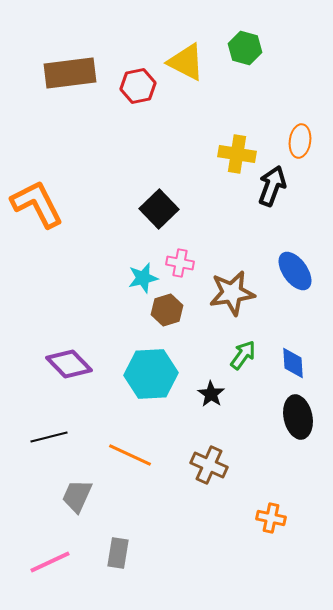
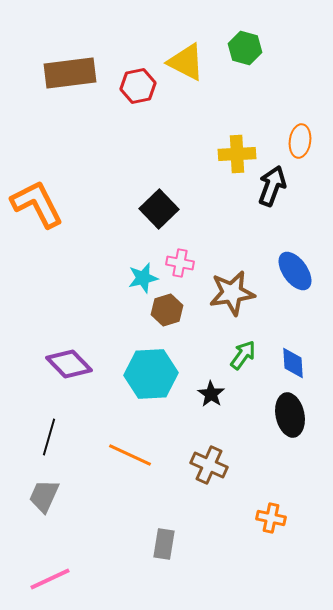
yellow cross: rotated 12 degrees counterclockwise
black ellipse: moved 8 px left, 2 px up
black line: rotated 60 degrees counterclockwise
gray trapezoid: moved 33 px left
gray rectangle: moved 46 px right, 9 px up
pink line: moved 17 px down
